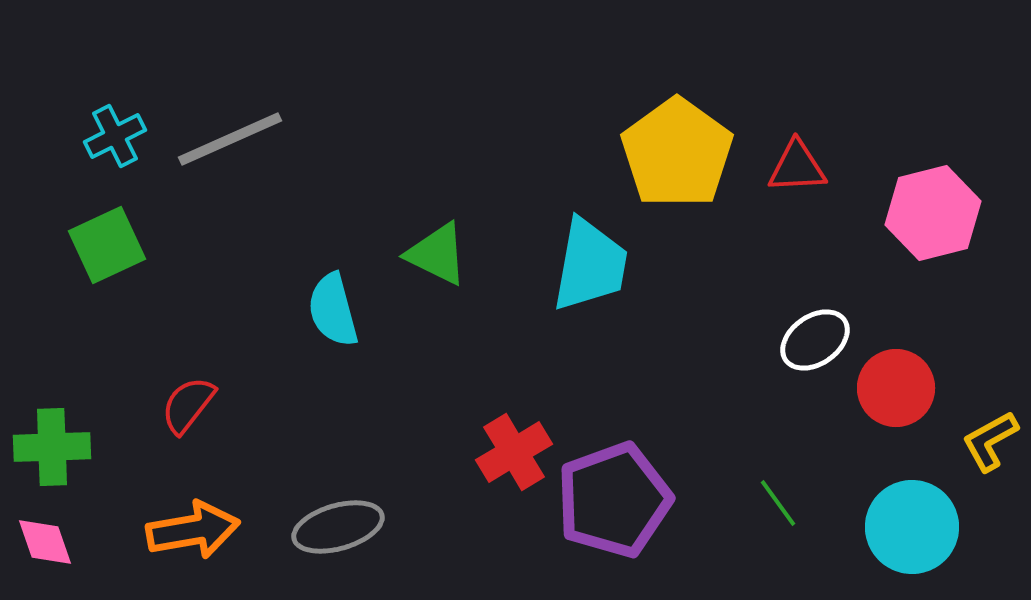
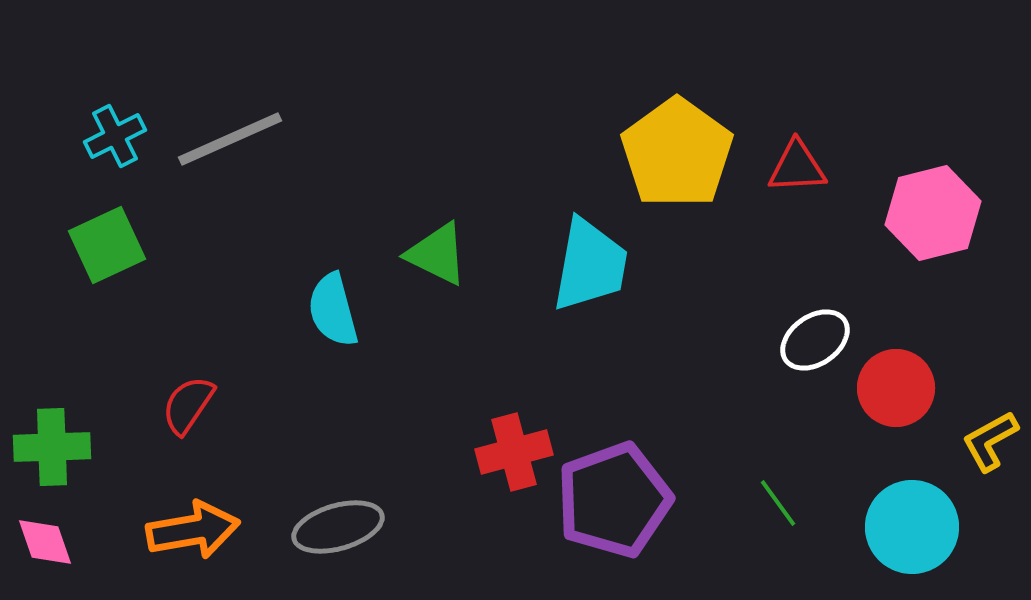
red semicircle: rotated 4 degrees counterclockwise
red cross: rotated 16 degrees clockwise
